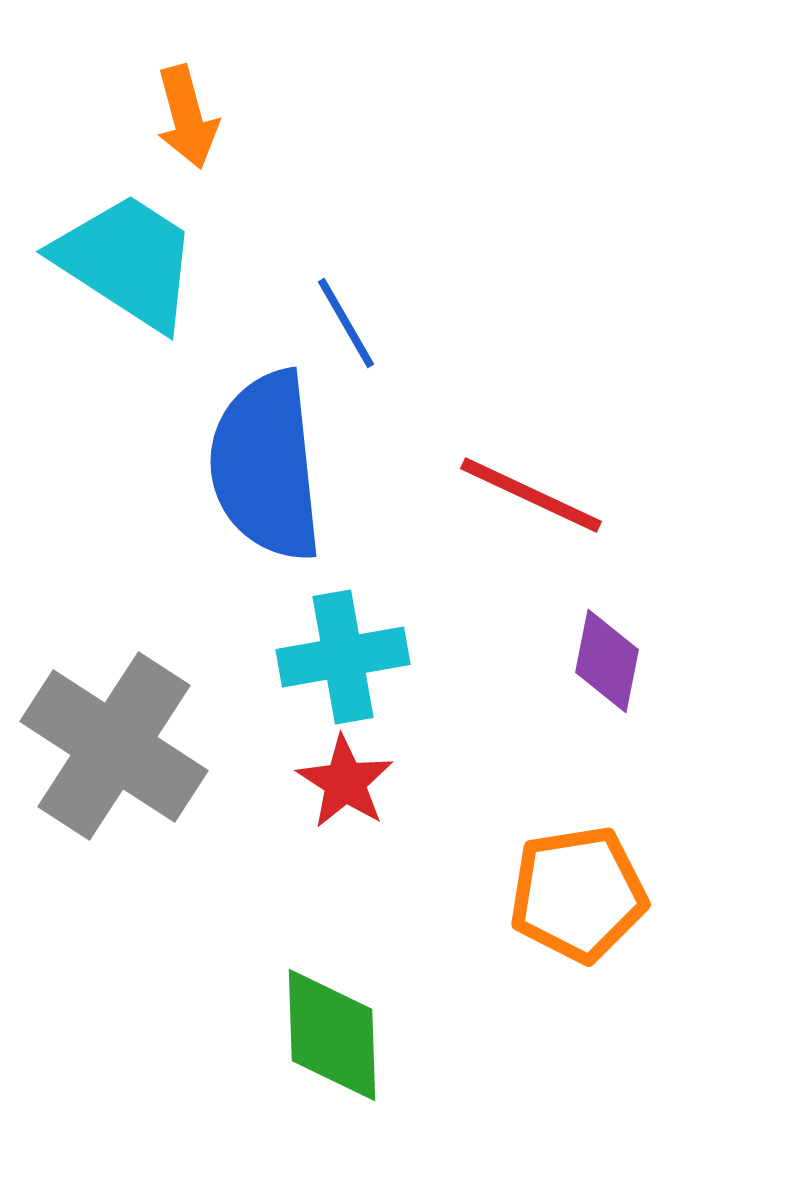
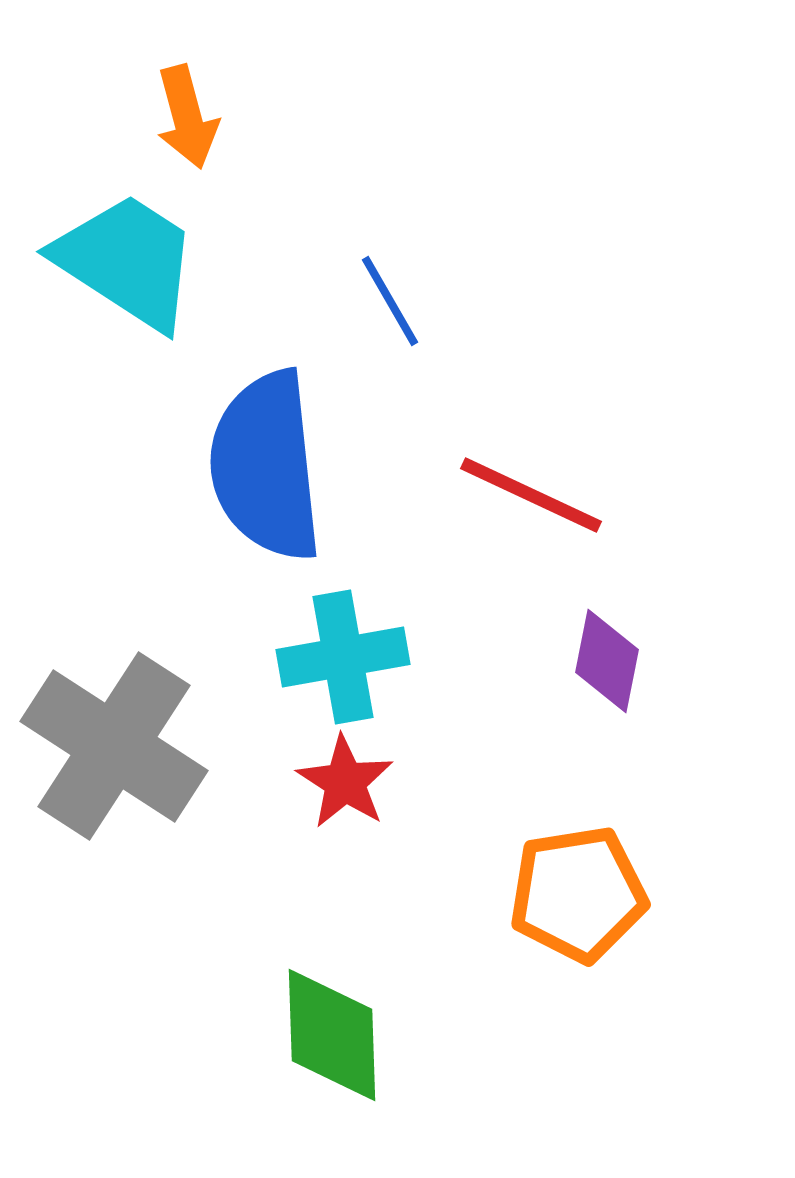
blue line: moved 44 px right, 22 px up
